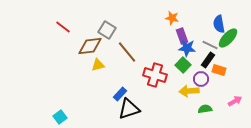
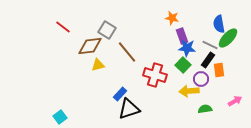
orange rectangle: rotated 64 degrees clockwise
